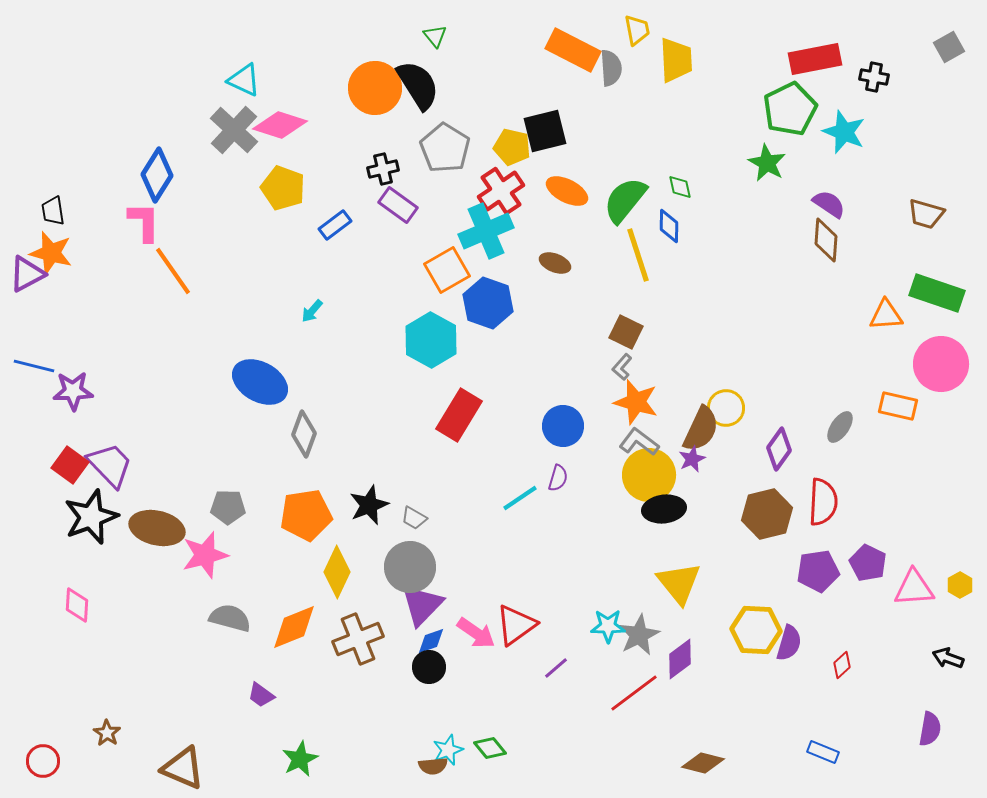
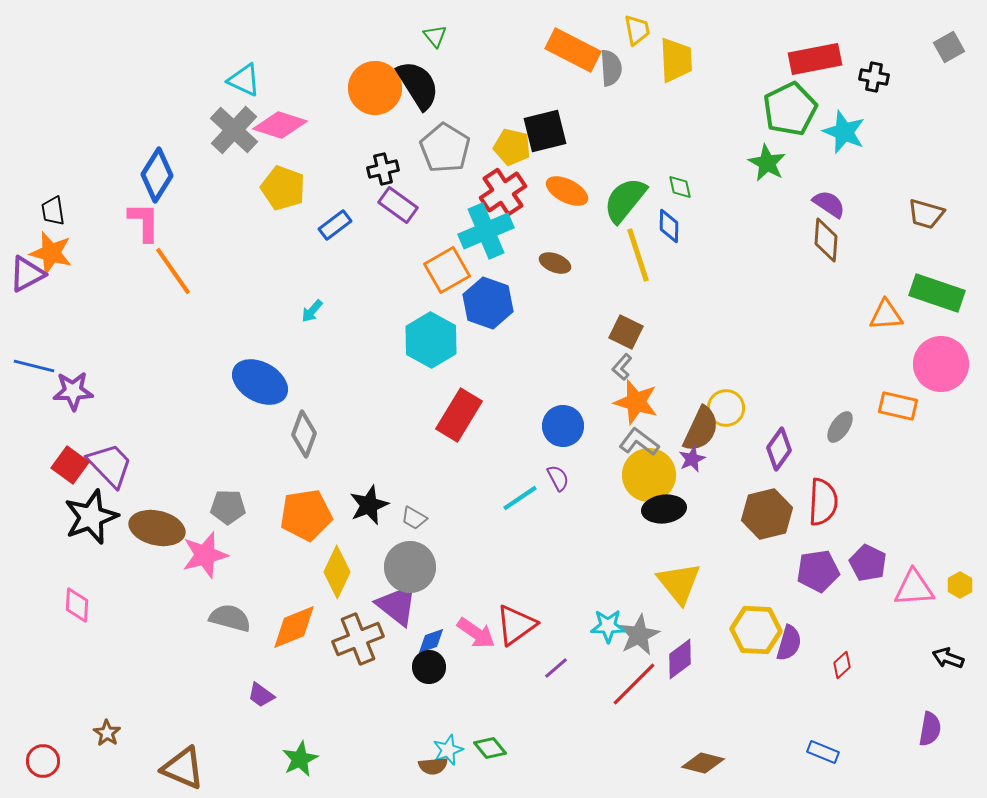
red cross at (501, 191): moved 2 px right, 1 px down
purple semicircle at (558, 478): rotated 44 degrees counterclockwise
purple triangle at (422, 605): moved 25 px left; rotated 36 degrees counterclockwise
red line at (634, 693): moved 9 px up; rotated 8 degrees counterclockwise
